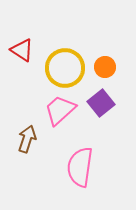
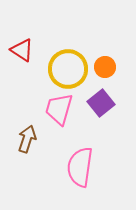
yellow circle: moved 3 px right, 1 px down
pink trapezoid: moved 1 px left, 1 px up; rotated 32 degrees counterclockwise
